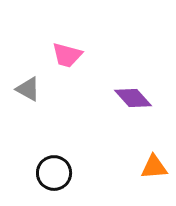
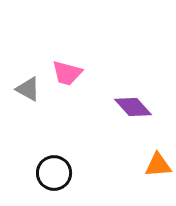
pink trapezoid: moved 18 px down
purple diamond: moved 9 px down
orange triangle: moved 4 px right, 2 px up
